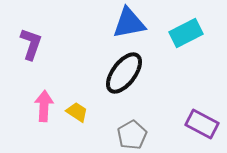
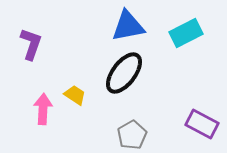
blue triangle: moved 1 px left, 3 px down
pink arrow: moved 1 px left, 3 px down
yellow trapezoid: moved 2 px left, 17 px up
